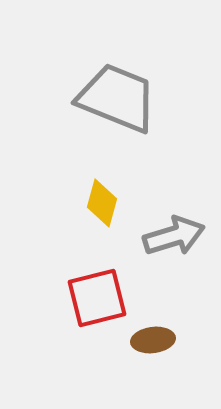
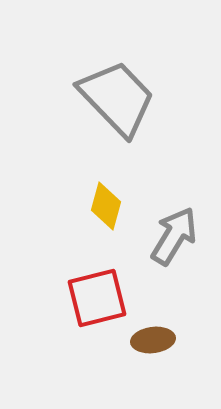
gray trapezoid: rotated 24 degrees clockwise
yellow diamond: moved 4 px right, 3 px down
gray arrow: rotated 42 degrees counterclockwise
